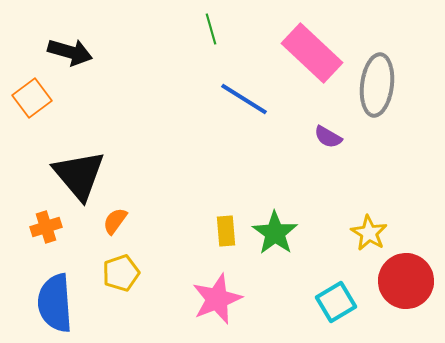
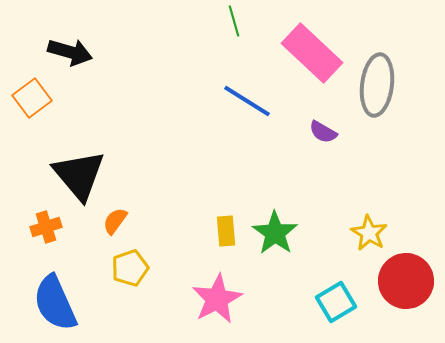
green line: moved 23 px right, 8 px up
blue line: moved 3 px right, 2 px down
purple semicircle: moved 5 px left, 5 px up
yellow pentagon: moved 9 px right, 5 px up
pink star: rotated 6 degrees counterclockwise
blue semicircle: rotated 20 degrees counterclockwise
